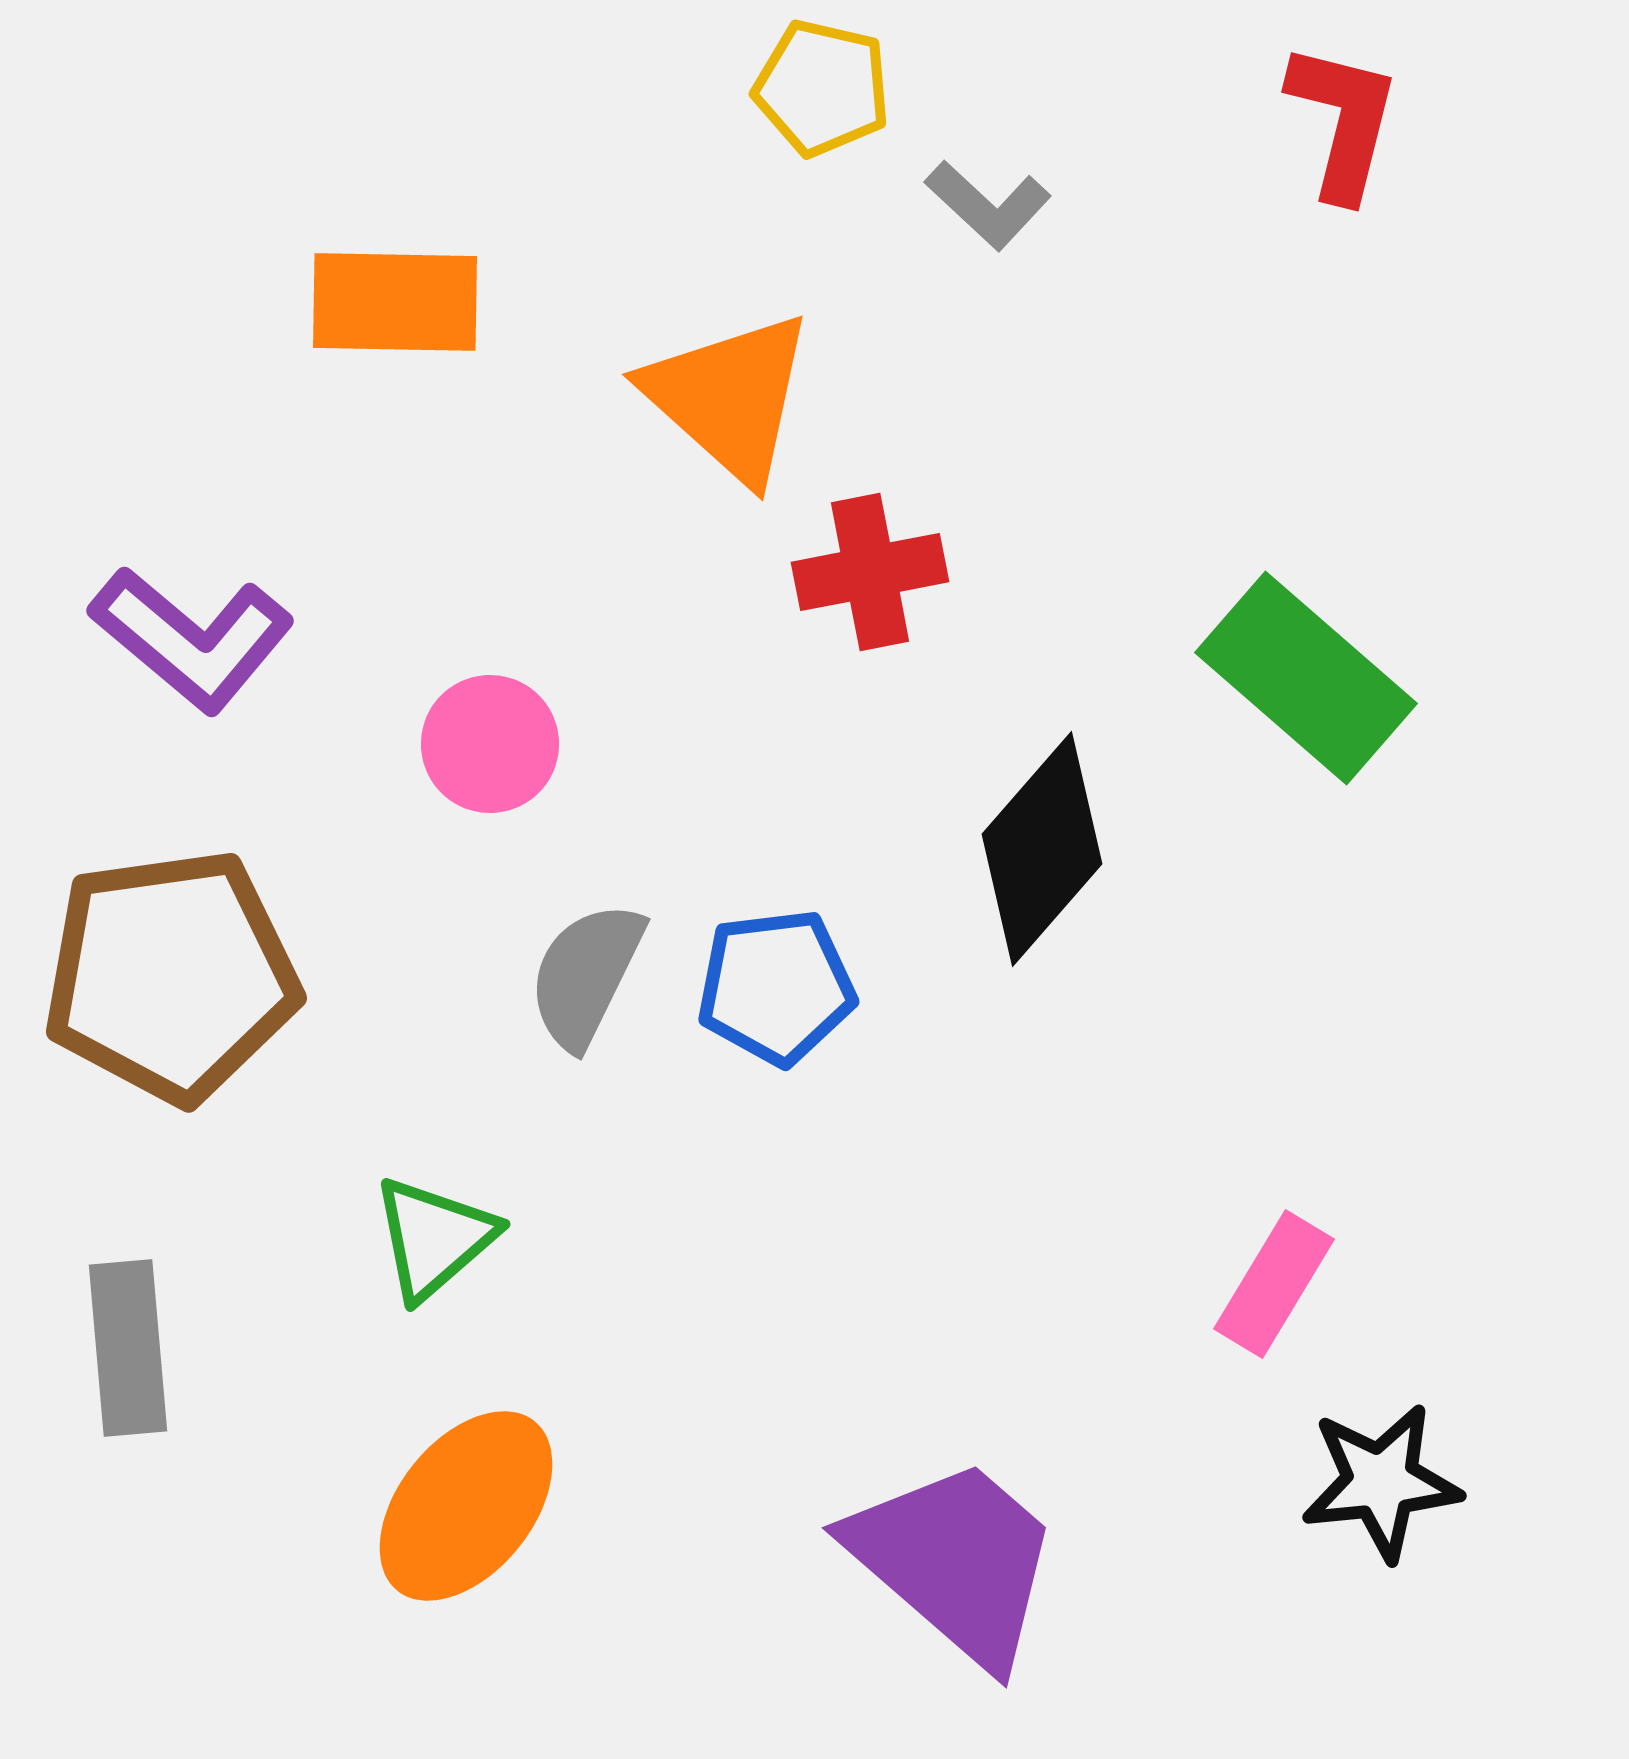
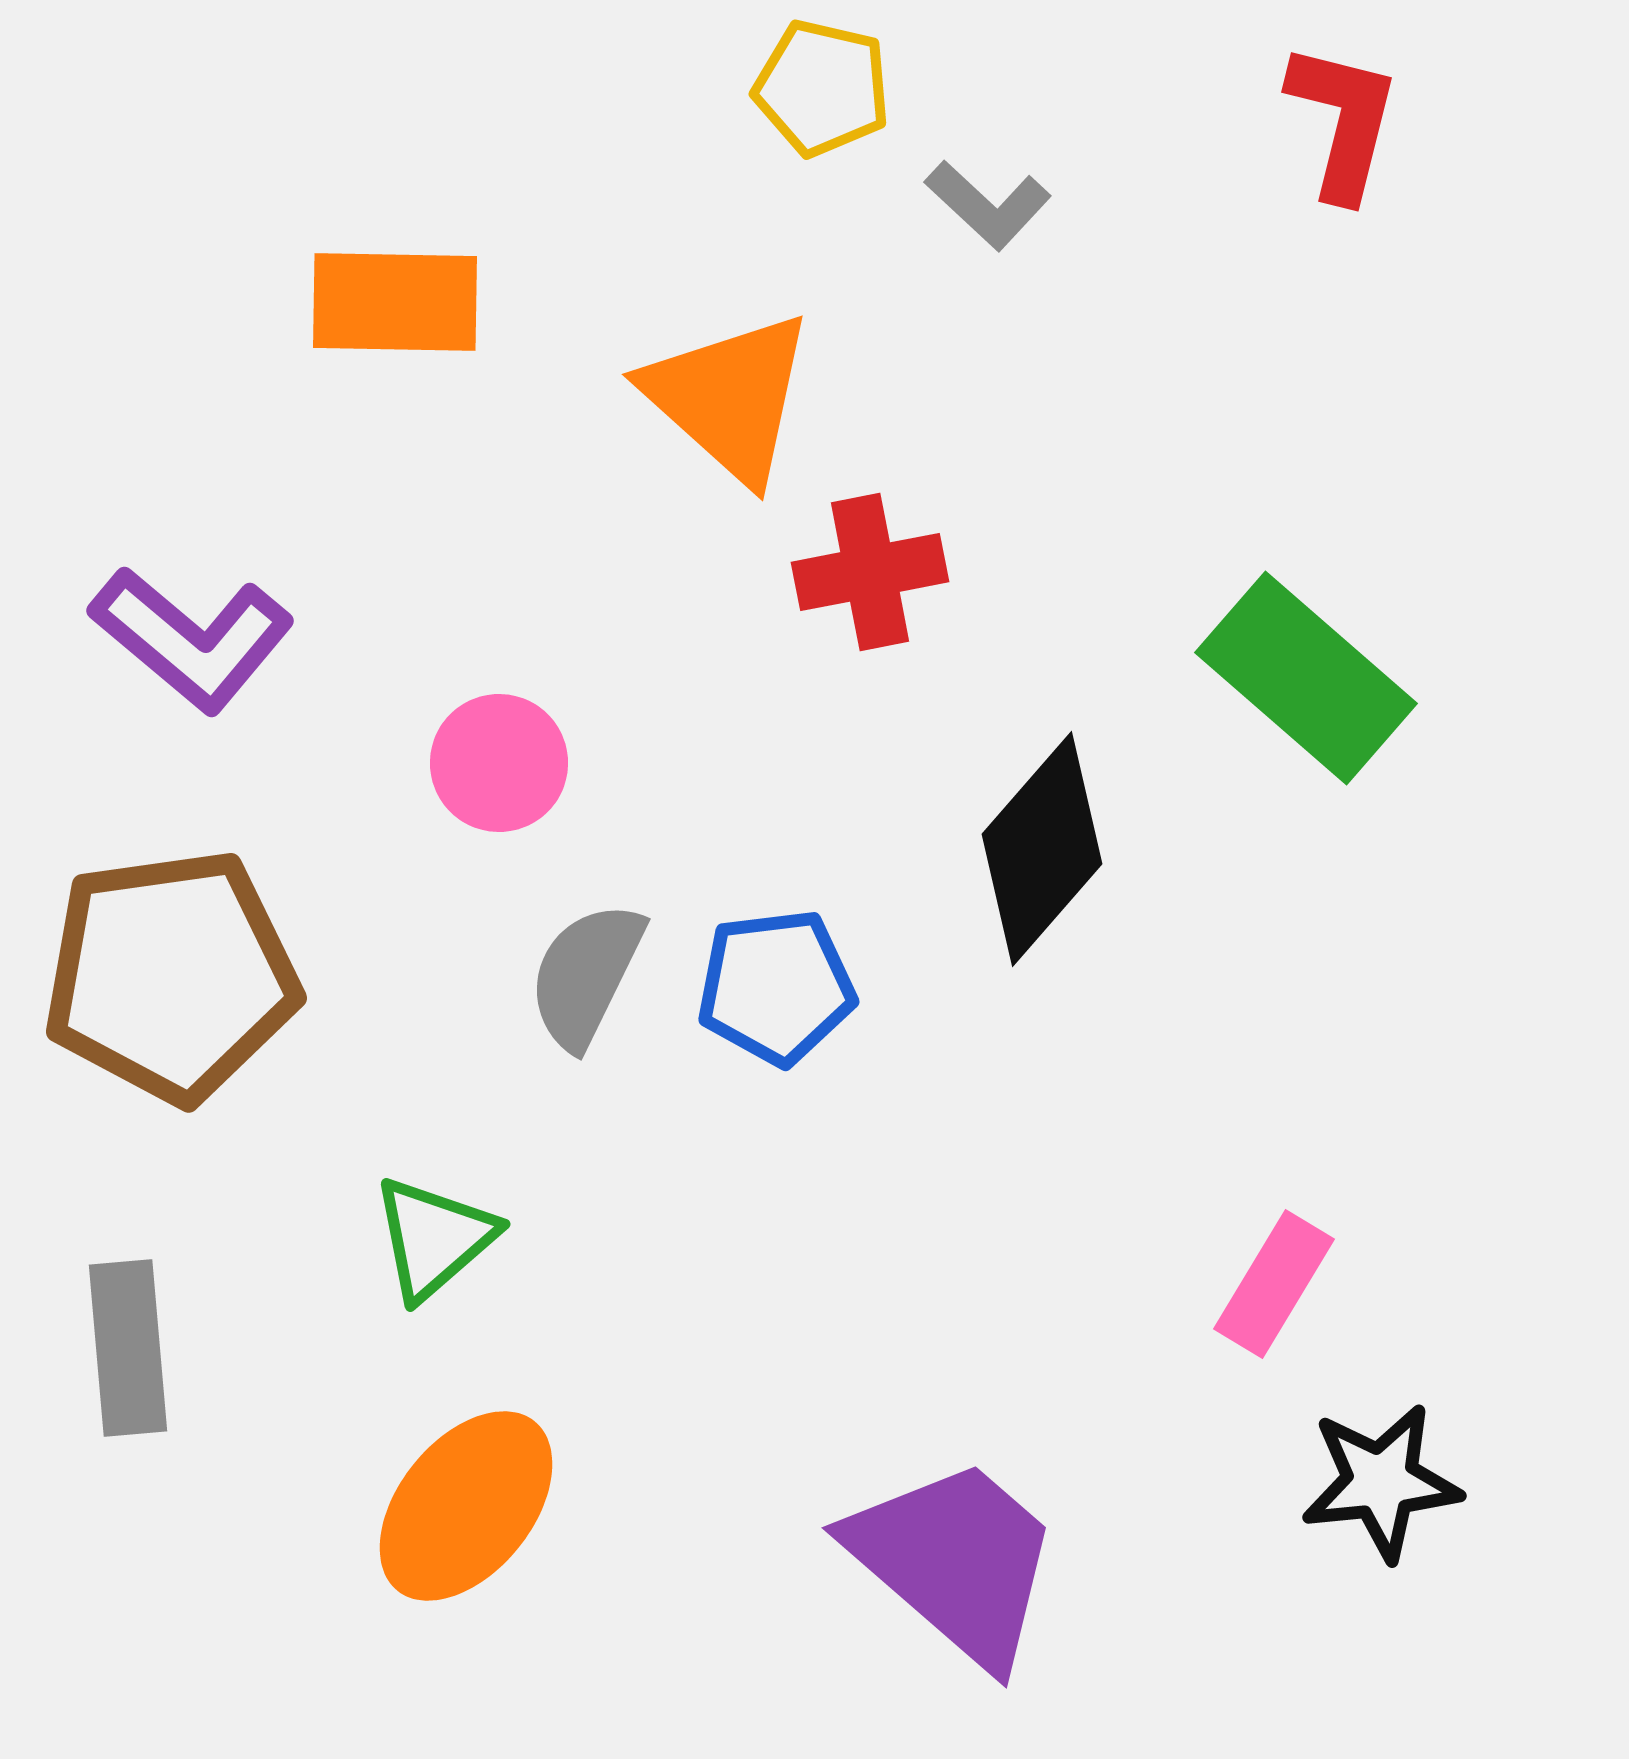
pink circle: moved 9 px right, 19 px down
